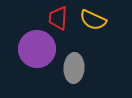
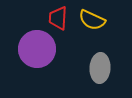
yellow semicircle: moved 1 px left
gray ellipse: moved 26 px right
